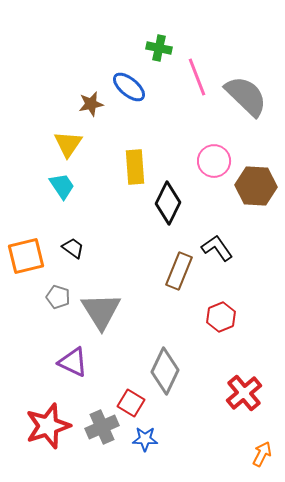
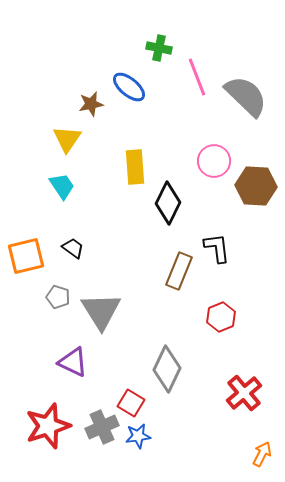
yellow triangle: moved 1 px left, 5 px up
black L-shape: rotated 28 degrees clockwise
gray diamond: moved 2 px right, 2 px up
blue star: moved 7 px left, 3 px up; rotated 10 degrees counterclockwise
